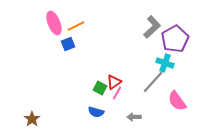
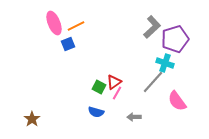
purple pentagon: rotated 12 degrees clockwise
green square: moved 1 px left, 1 px up
